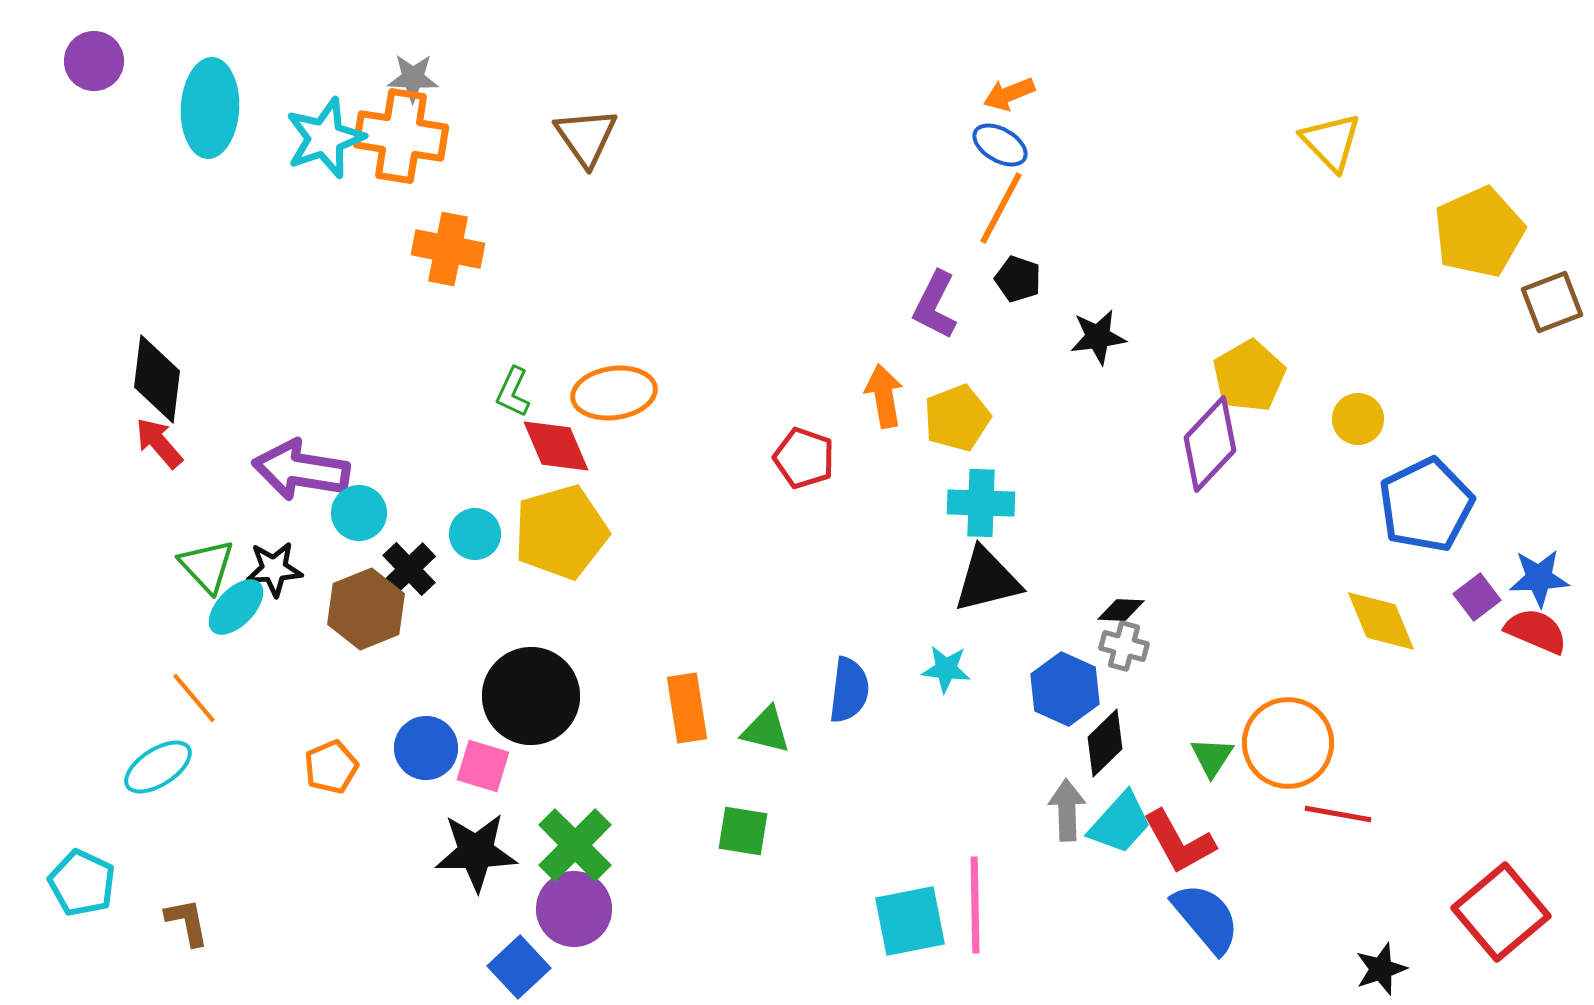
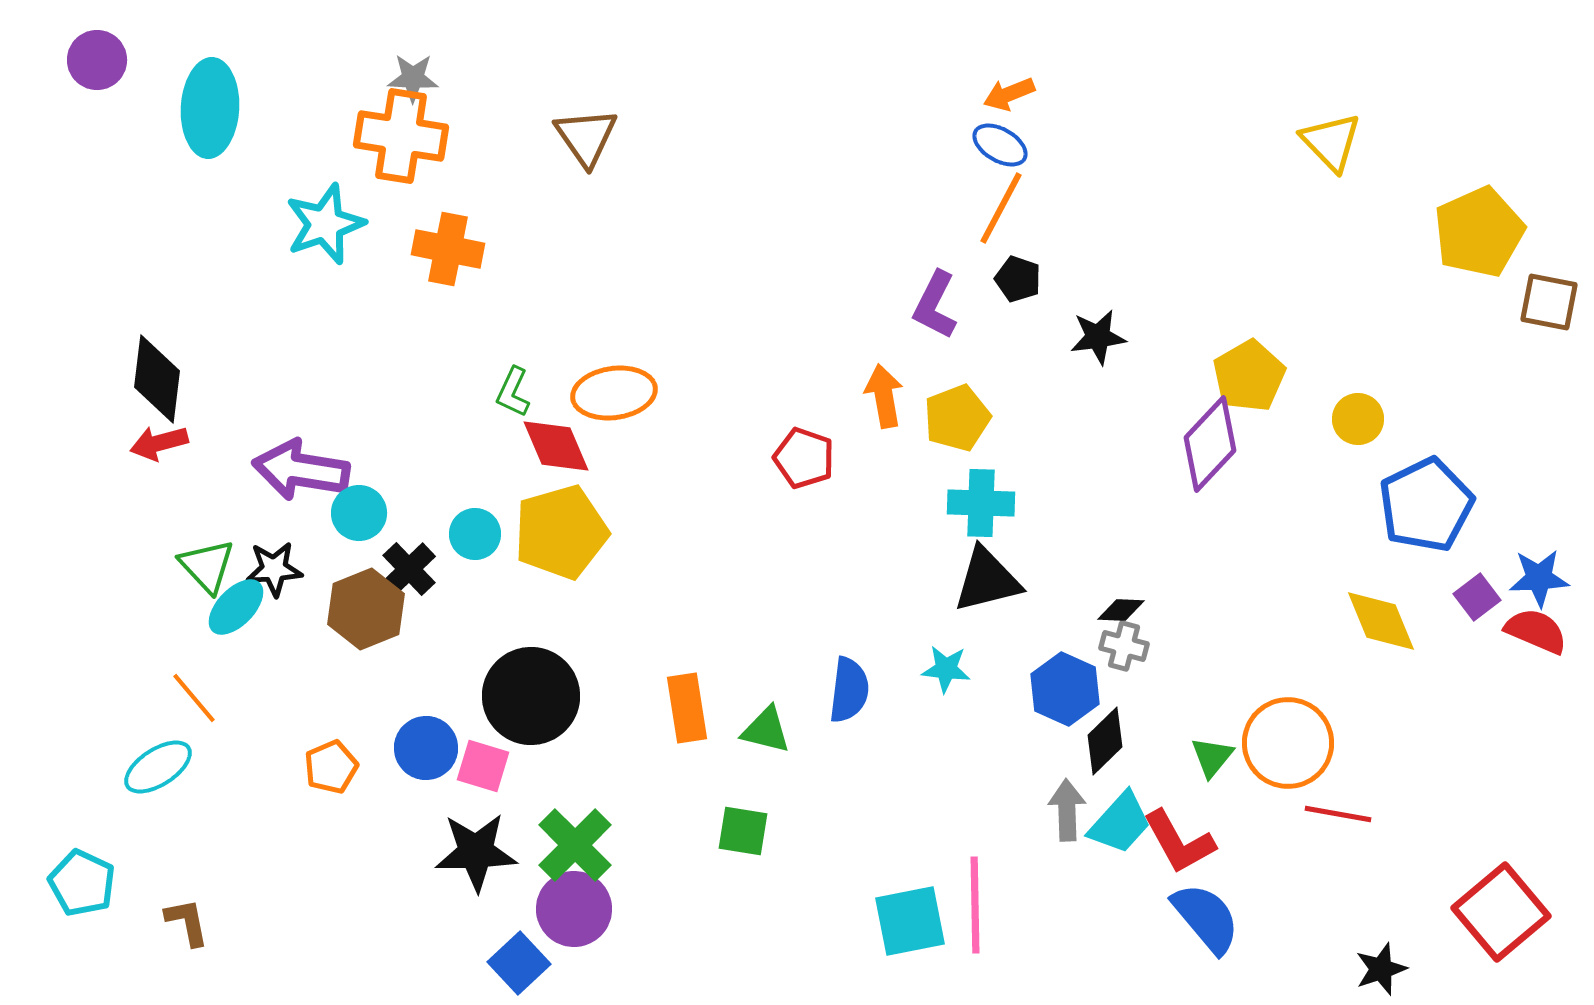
purple circle at (94, 61): moved 3 px right, 1 px up
cyan star at (325, 138): moved 86 px down
brown square at (1552, 302): moved 3 px left; rotated 32 degrees clockwise
red arrow at (159, 443): rotated 64 degrees counterclockwise
black diamond at (1105, 743): moved 2 px up
green triangle at (1212, 757): rotated 6 degrees clockwise
blue square at (519, 967): moved 4 px up
